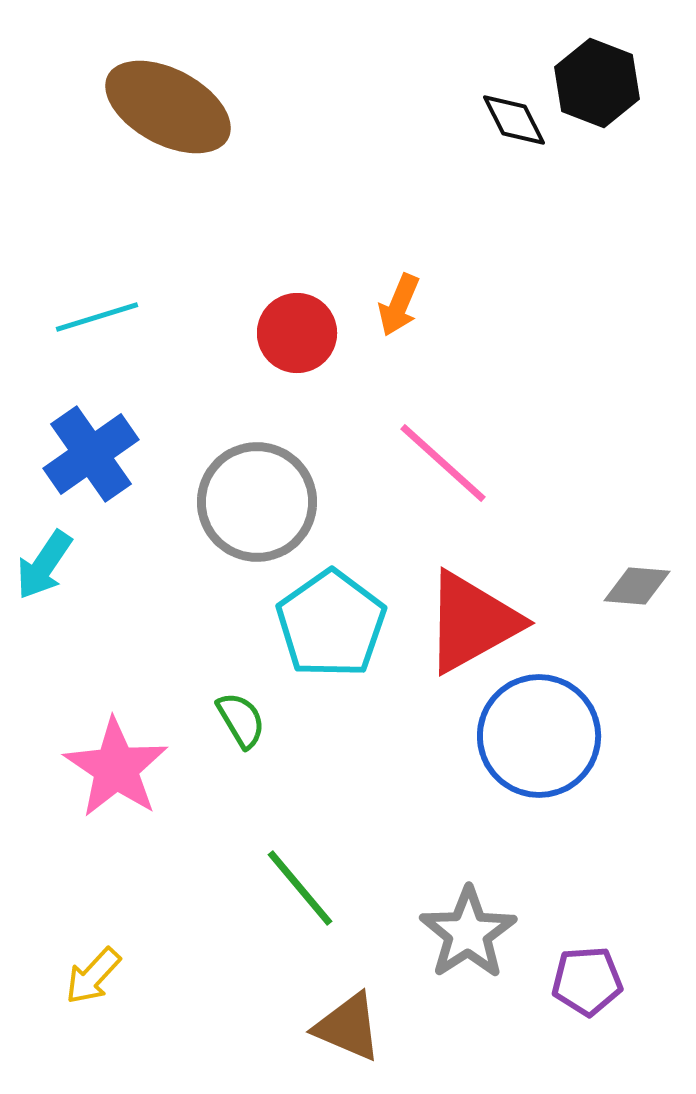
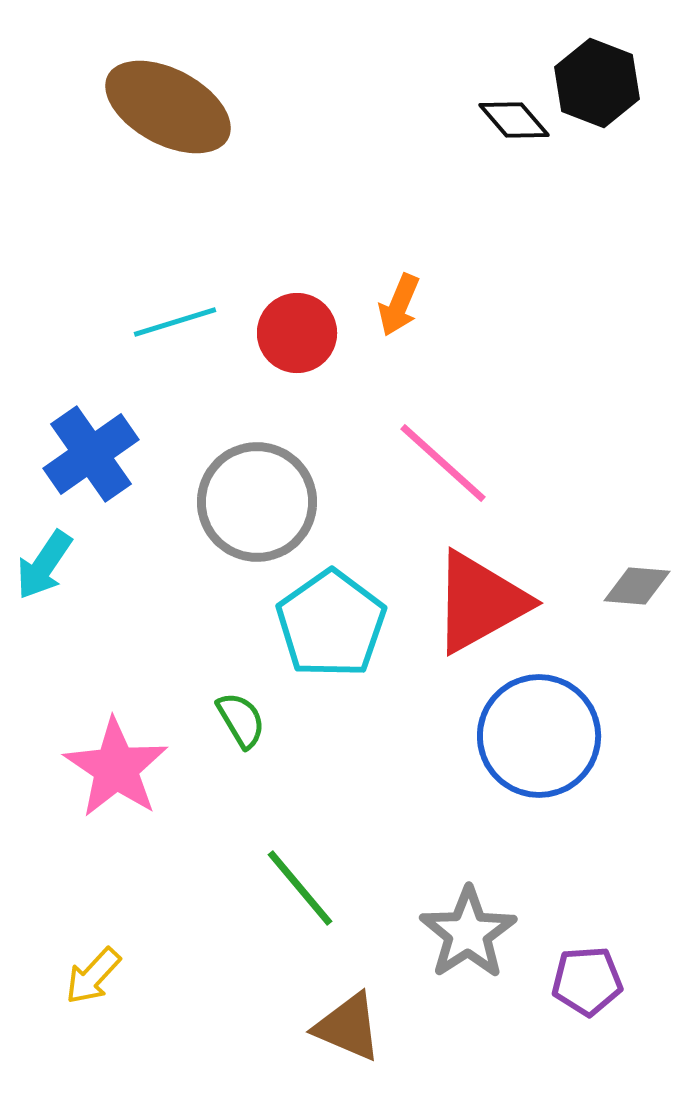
black diamond: rotated 14 degrees counterclockwise
cyan line: moved 78 px right, 5 px down
red triangle: moved 8 px right, 20 px up
